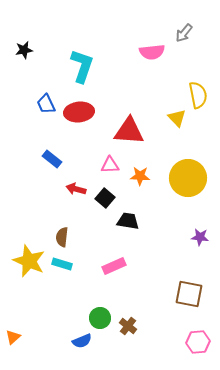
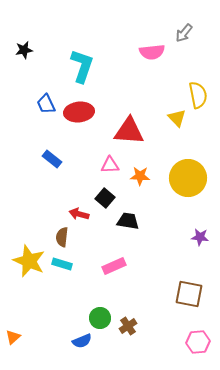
red arrow: moved 3 px right, 25 px down
brown cross: rotated 18 degrees clockwise
